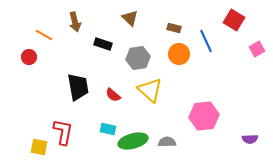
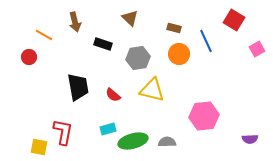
yellow triangle: moved 2 px right; rotated 28 degrees counterclockwise
cyan rectangle: rotated 28 degrees counterclockwise
